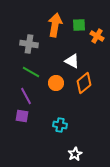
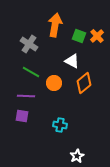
green square: moved 11 px down; rotated 24 degrees clockwise
orange cross: rotated 16 degrees clockwise
gray cross: rotated 24 degrees clockwise
orange circle: moved 2 px left
purple line: rotated 60 degrees counterclockwise
white star: moved 2 px right, 2 px down
